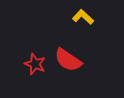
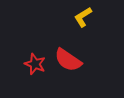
yellow L-shape: rotated 75 degrees counterclockwise
